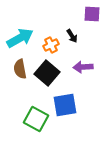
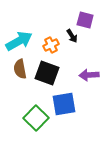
purple square: moved 7 px left, 6 px down; rotated 12 degrees clockwise
cyan arrow: moved 1 px left, 3 px down
purple arrow: moved 6 px right, 8 px down
black square: rotated 20 degrees counterclockwise
blue square: moved 1 px left, 1 px up
green square: moved 1 px up; rotated 15 degrees clockwise
